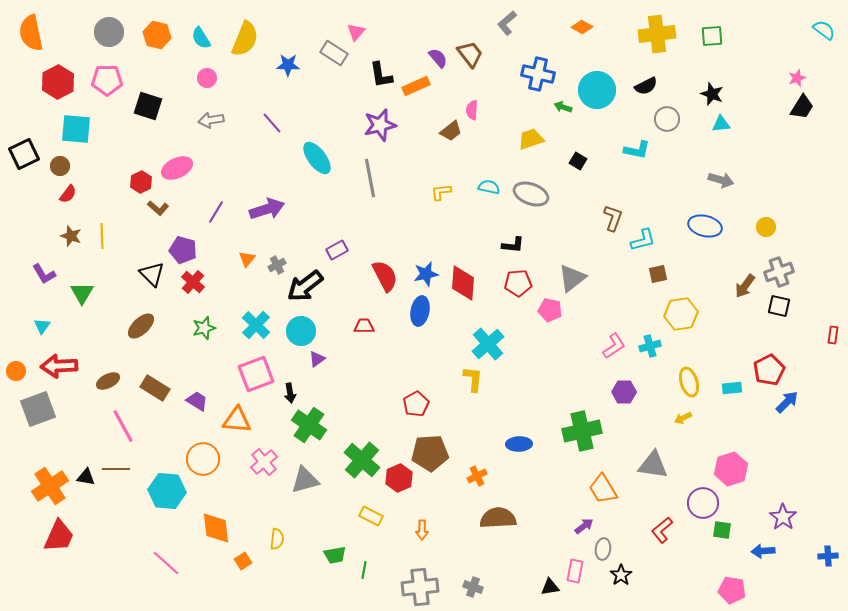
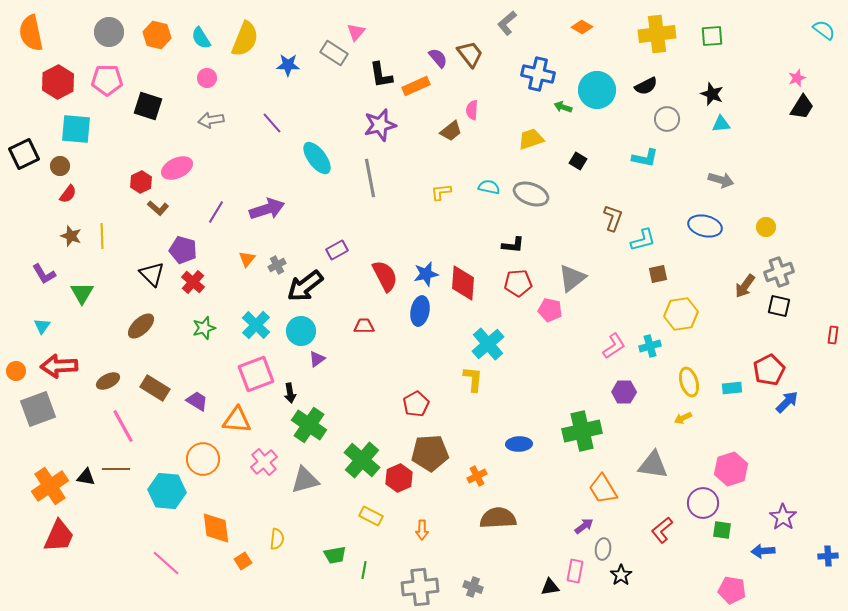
cyan L-shape at (637, 150): moved 8 px right, 8 px down
